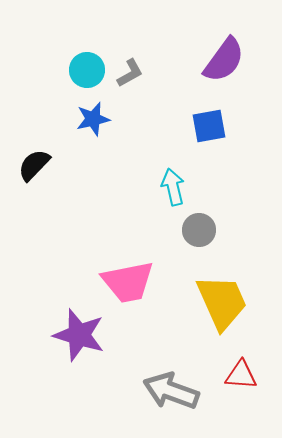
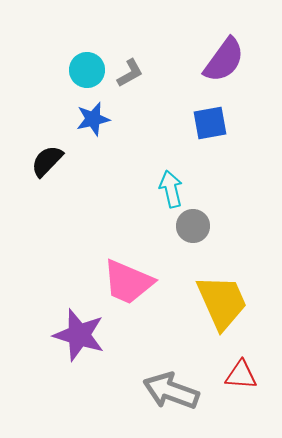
blue square: moved 1 px right, 3 px up
black semicircle: moved 13 px right, 4 px up
cyan arrow: moved 2 px left, 2 px down
gray circle: moved 6 px left, 4 px up
pink trapezoid: rotated 34 degrees clockwise
